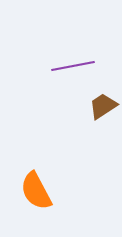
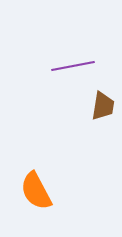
brown trapezoid: rotated 132 degrees clockwise
